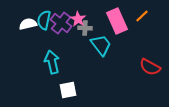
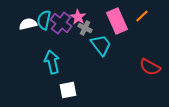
pink star: moved 2 px up
gray cross: rotated 24 degrees clockwise
